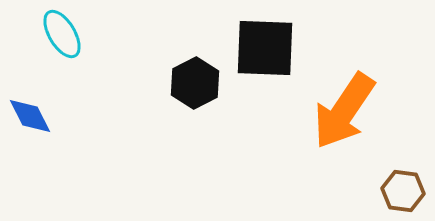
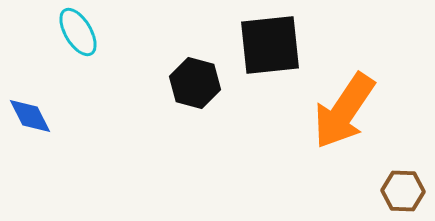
cyan ellipse: moved 16 px right, 2 px up
black square: moved 5 px right, 3 px up; rotated 8 degrees counterclockwise
black hexagon: rotated 18 degrees counterclockwise
brown hexagon: rotated 6 degrees counterclockwise
